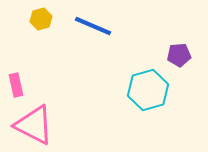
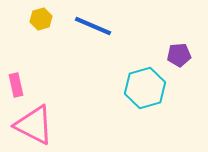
cyan hexagon: moved 3 px left, 2 px up
